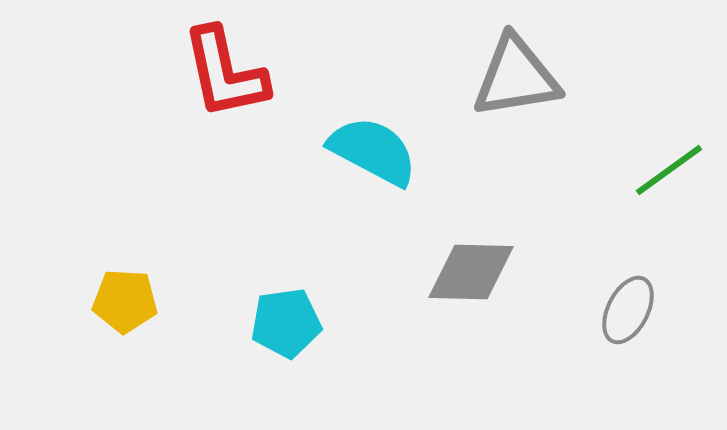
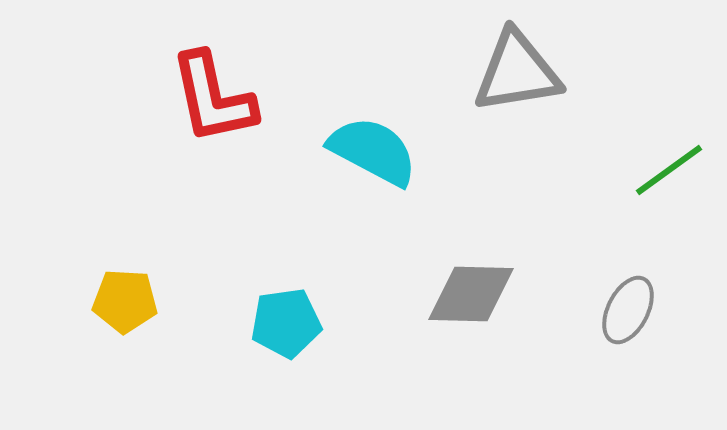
red L-shape: moved 12 px left, 25 px down
gray triangle: moved 1 px right, 5 px up
gray diamond: moved 22 px down
